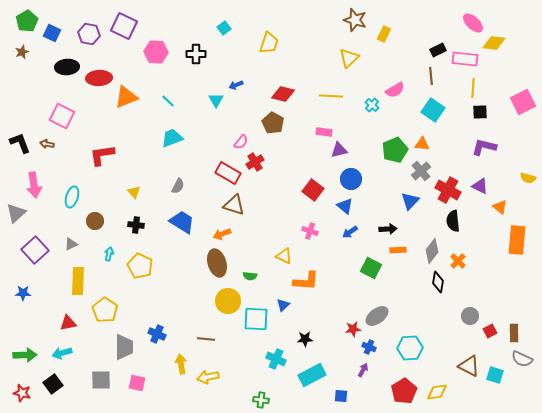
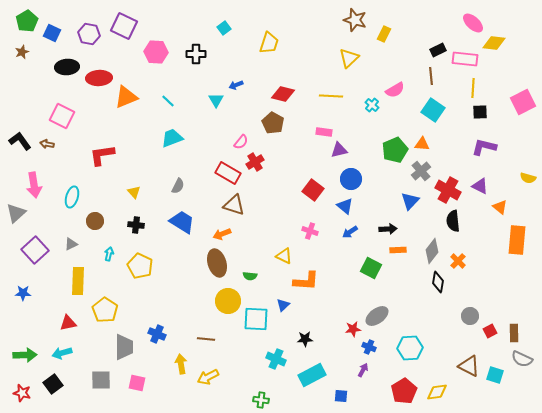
black L-shape at (20, 143): moved 2 px up; rotated 15 degrees counterclockwise
yellow arrow at (208, 377): rotated 15 degrees counterclockwise
